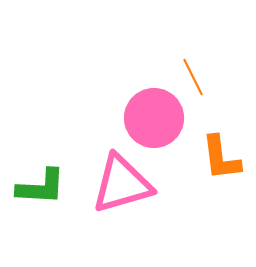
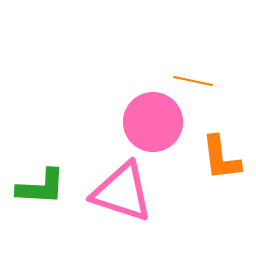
orange line: moved 4 px down; rotated 51 degrees counterclockwise
pink circle: moved 1 px left, 4 px down
pink triangle: moved 8 px down; rotated 34 degrees clockwise
